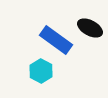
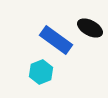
cyan hexagon: moved 1 px down; rotated 10 degrees clockwise
